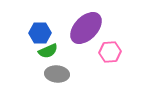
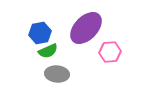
blue hexagon: rotated 10 degrees counterclockwise
